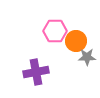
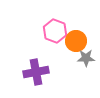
pink hexagon: rotated 20 degrees clockwise
gray star: moved 1 px left, 1 px down
